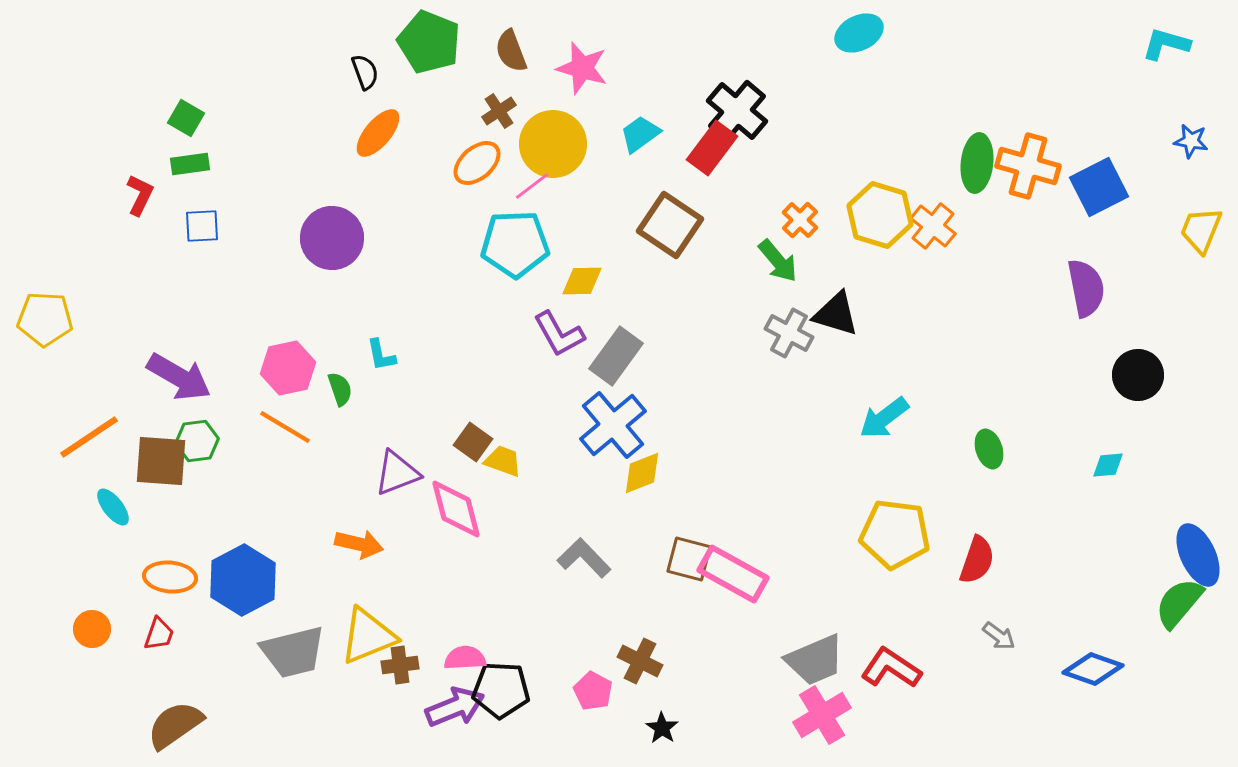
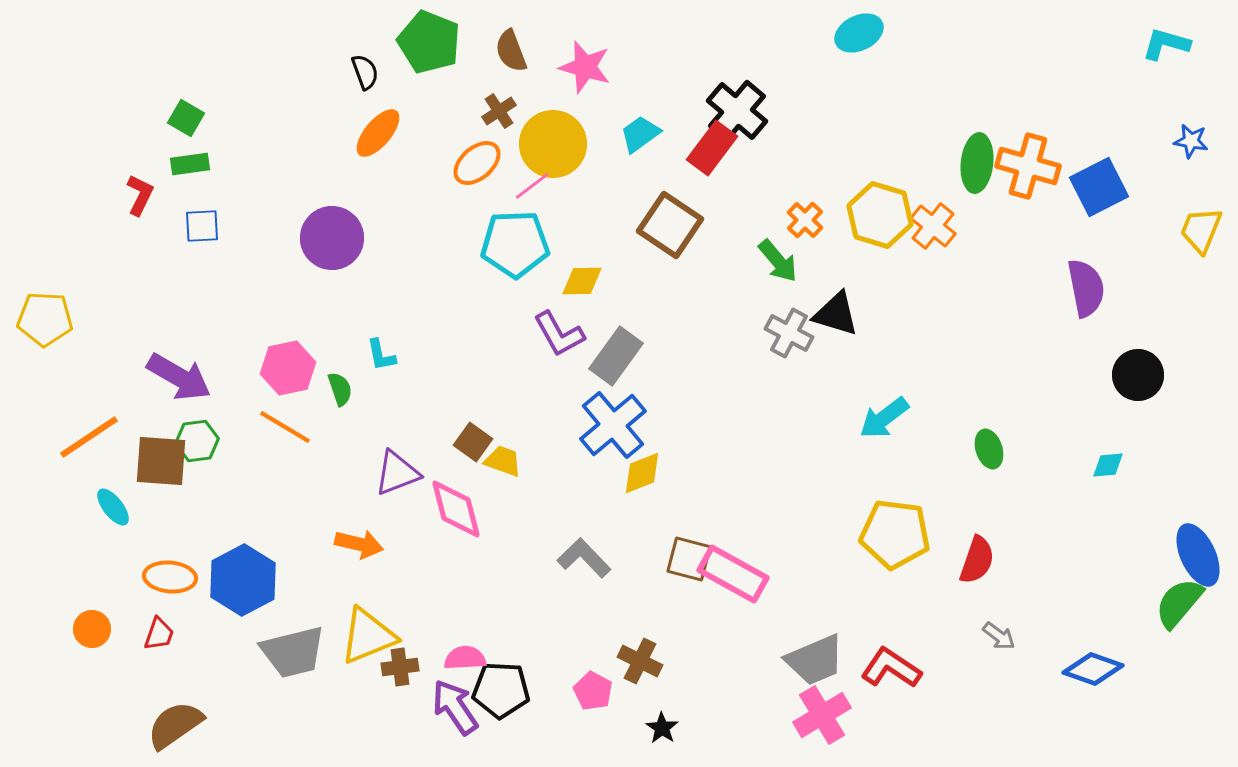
pink star at (582, 68): moved 3 px right, 1 px up
orange cross at (800, 220): moved 5 px right
brown cross at (400, 665): moved 2 px down
purple arrow at (455, 707): rotated 102 degrees counterclockwise
